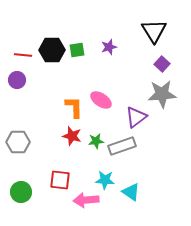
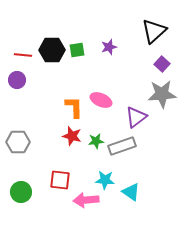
black triangle: rotated 20 degrees clockwise
pink ellipse: rotated 10 degrees counterclockwise
